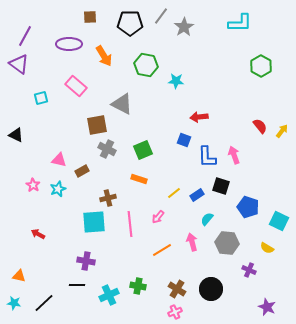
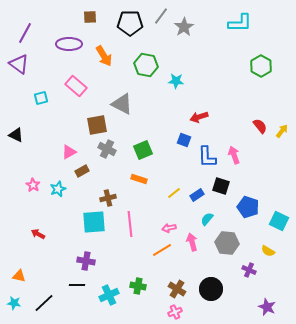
purple line at (25, 36): moved 3 px up
red arrow at (199, 117): rotated 12 degrees counterclockwise
pink triangle at (59, 160): moved 10 px right, 8 px up; rotated 42 degrees counterclockwise
pink arrow at (158, 217): moved 11 px right, 11 px down; rotated 40 degrees clockwise
yellow semicircle at (267, 248): moved 1 px right, 3 px down
